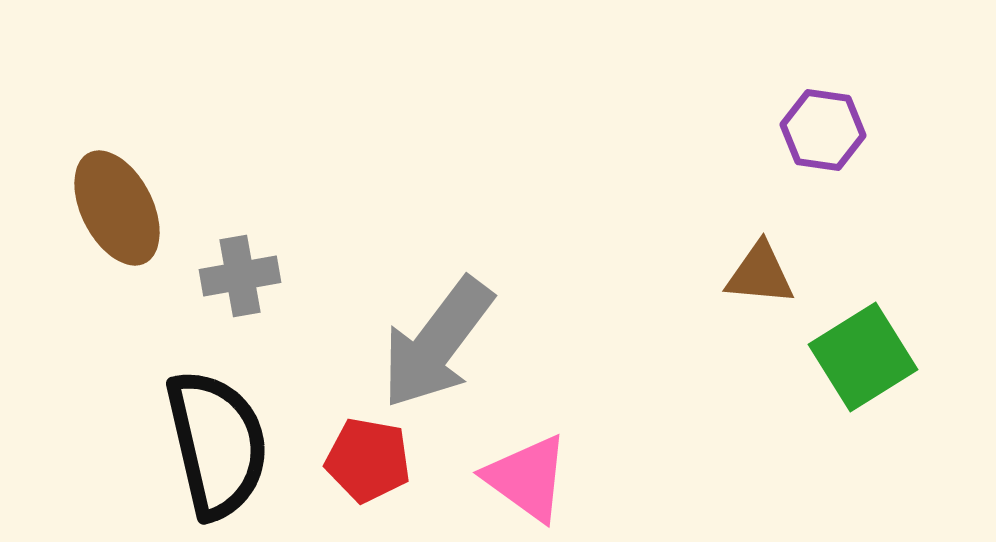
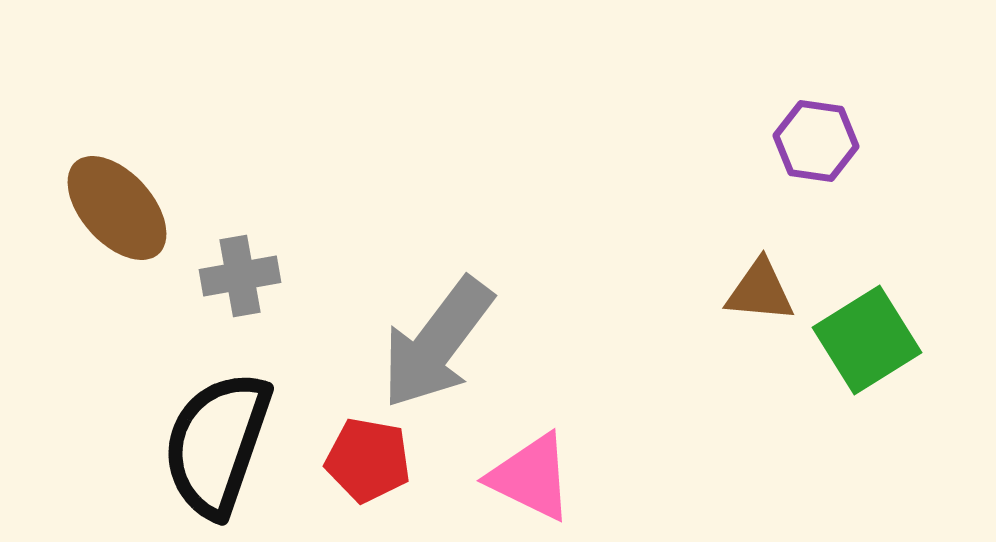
purple hexagon: moved 7 px left, 11 px down
brown ellipse: rotated 15 degrees counterclockwise
brown triangle: moved 17 px down
green square: moved 4 px right, 17 px up
black semicircle: rotated 148 degrees counterclockwise
pink triangle: moved 4 px right, 1 px up; rotated 10 degrees counterclockwise
